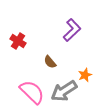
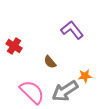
purple L-shape: rotated 85 degrees counterclockwise
red cross: moved 4 px left, 5 px down
orange star: moved 1 px down; rotated 16 degrees clockwise
gray arrow: moved 1 px right
